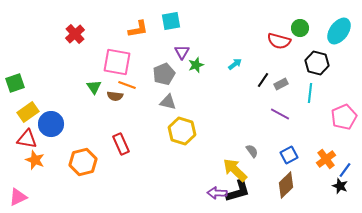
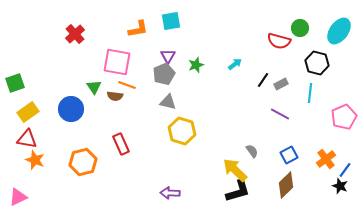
purple triangle: moved 14 px left, 4 px down
blue circle: moved 20 px right, 15 px up
purple arrow: moved 47 px left
